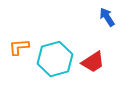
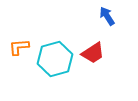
blue arrow: moved 1 px up
red trapezoid: moved 9 px up
